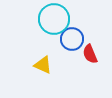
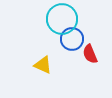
cyan circle: moved 8 px right
